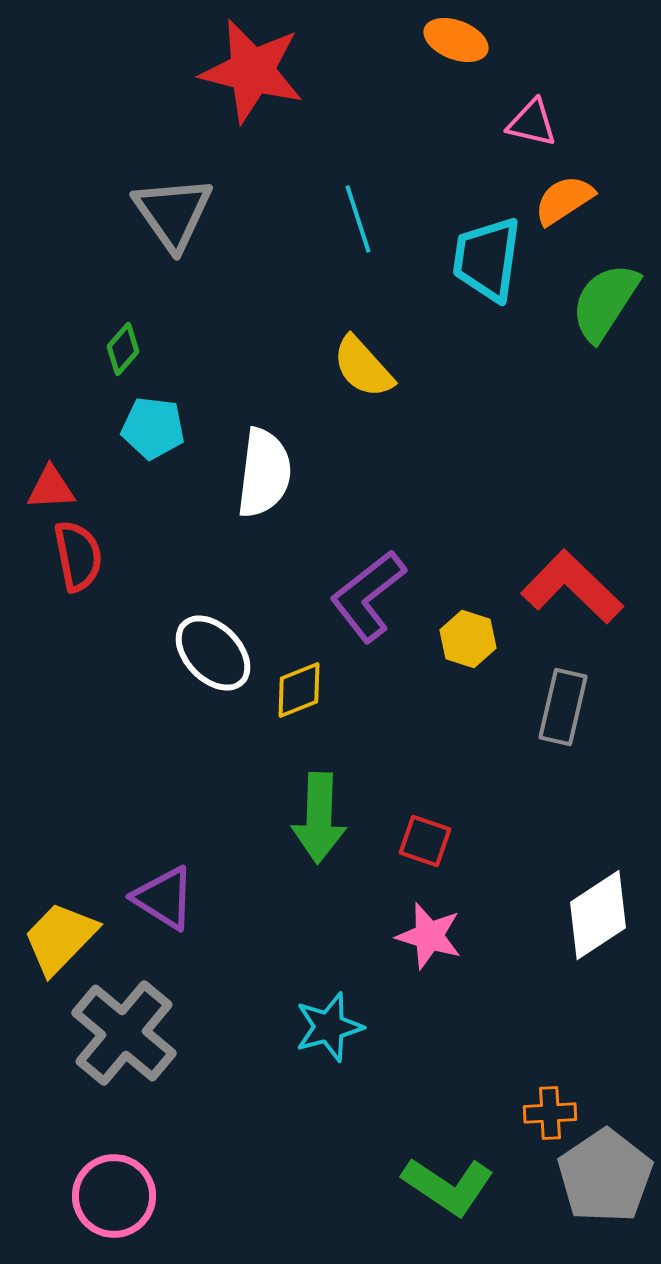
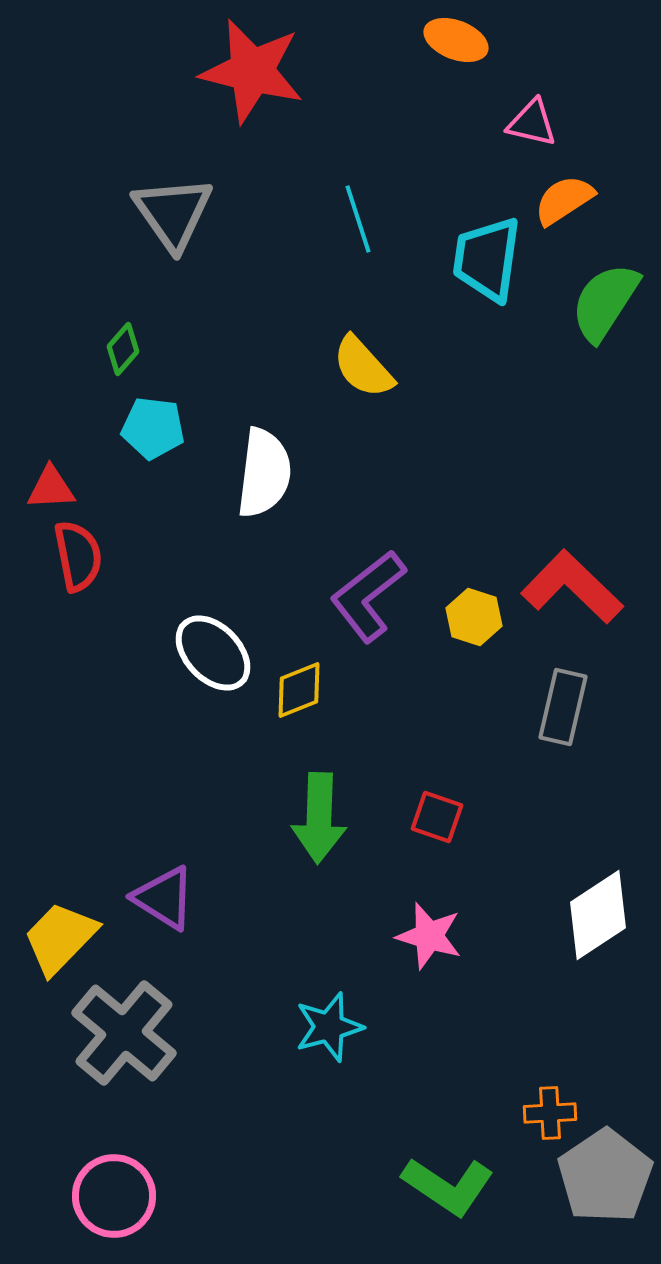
yellow hexagon: moved 6 px right, 22 px up
red square: moved 12 px right, 24 px up
